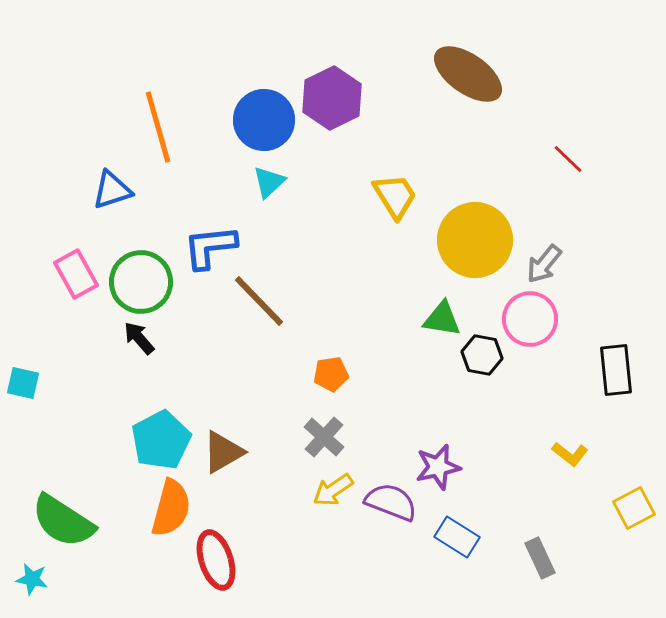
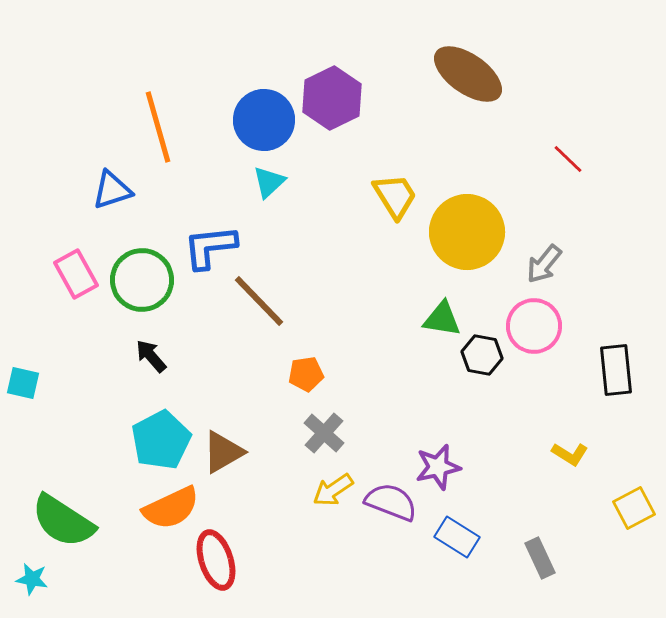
yellow circle: moved 8 px left, 8 px up
green circle: moved 1 px right, 2 px up
pink circle: moved 4 px right, 7 px down
black arrow: moved 12 px right, 18 px down
orange pentagon: moved 25 px left
gray cross: moved 4 px up
yellow L-shape: rotated 6 degrees counterclockwise
orange semicircle: rotated 50 degrees clockwise
